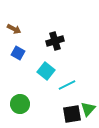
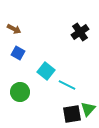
black cross: moved 25 px right, 9 px up; rotated 18 degrees counterclockwise
cyan line: rotated 54 degrees clockwise
green circle: moved 12 px up
